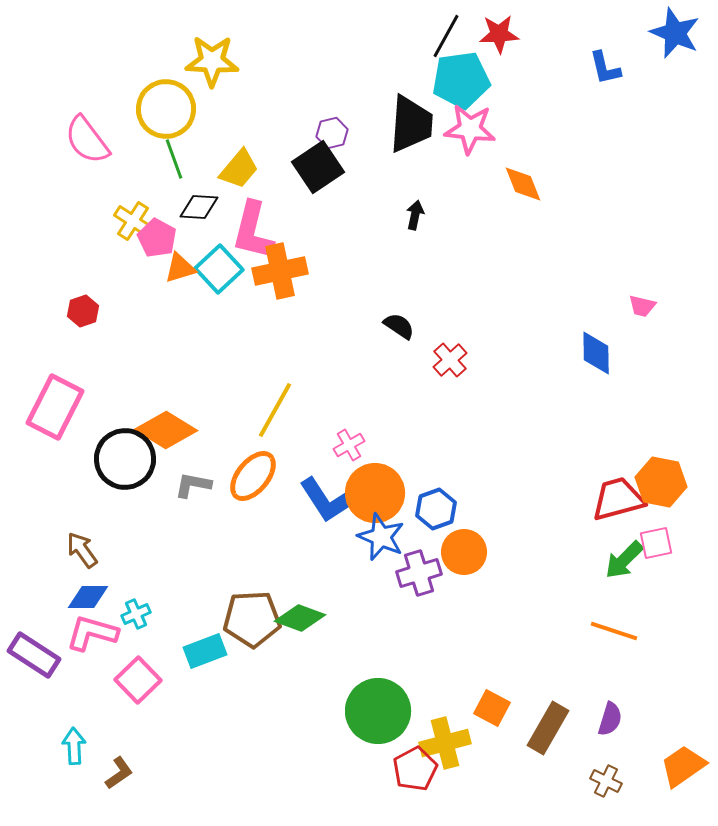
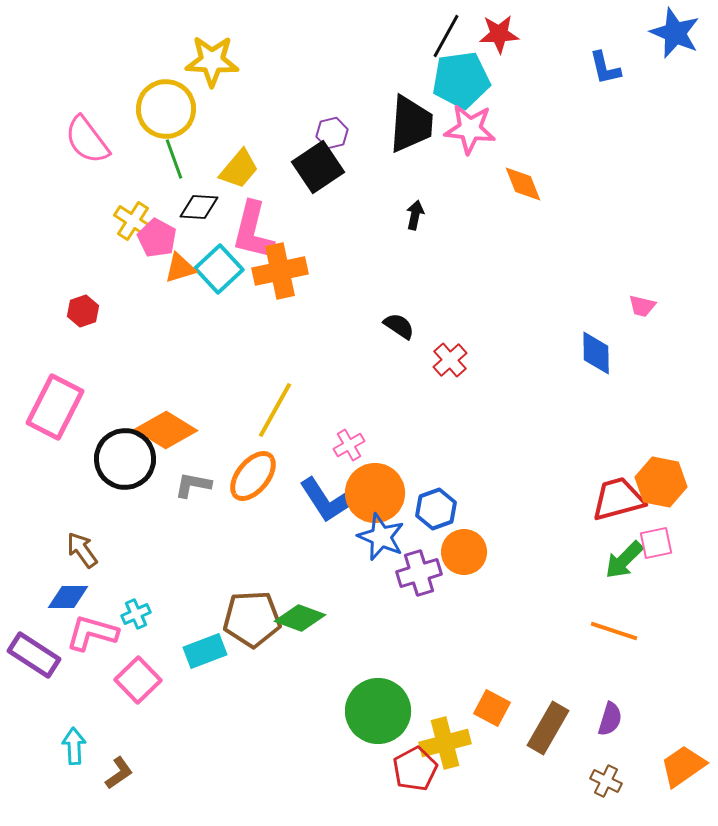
blue diamond at (88, 597): moved 20 px left
